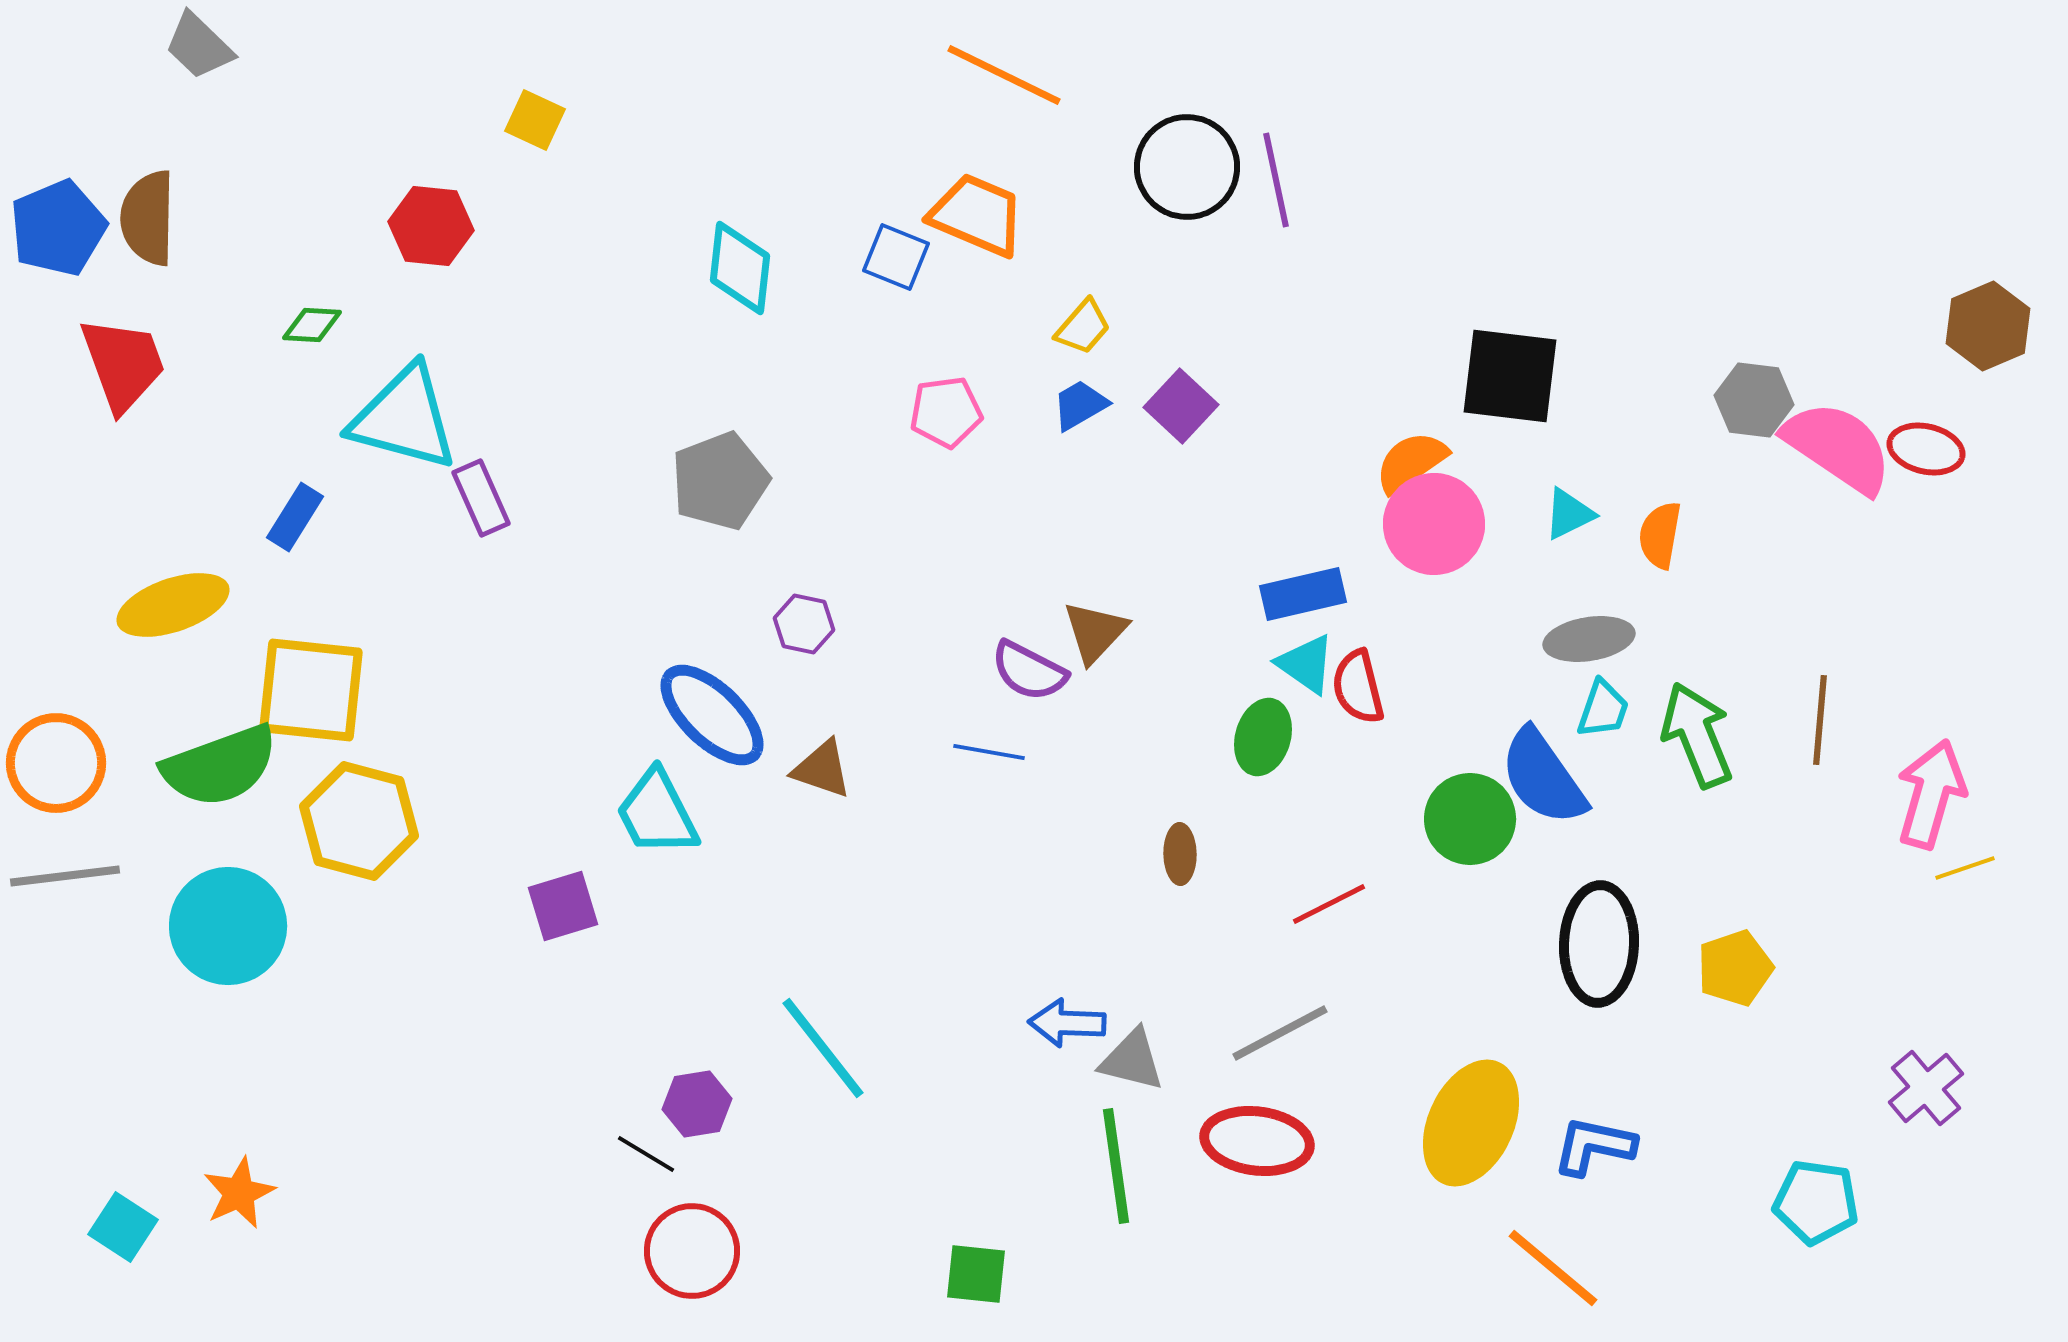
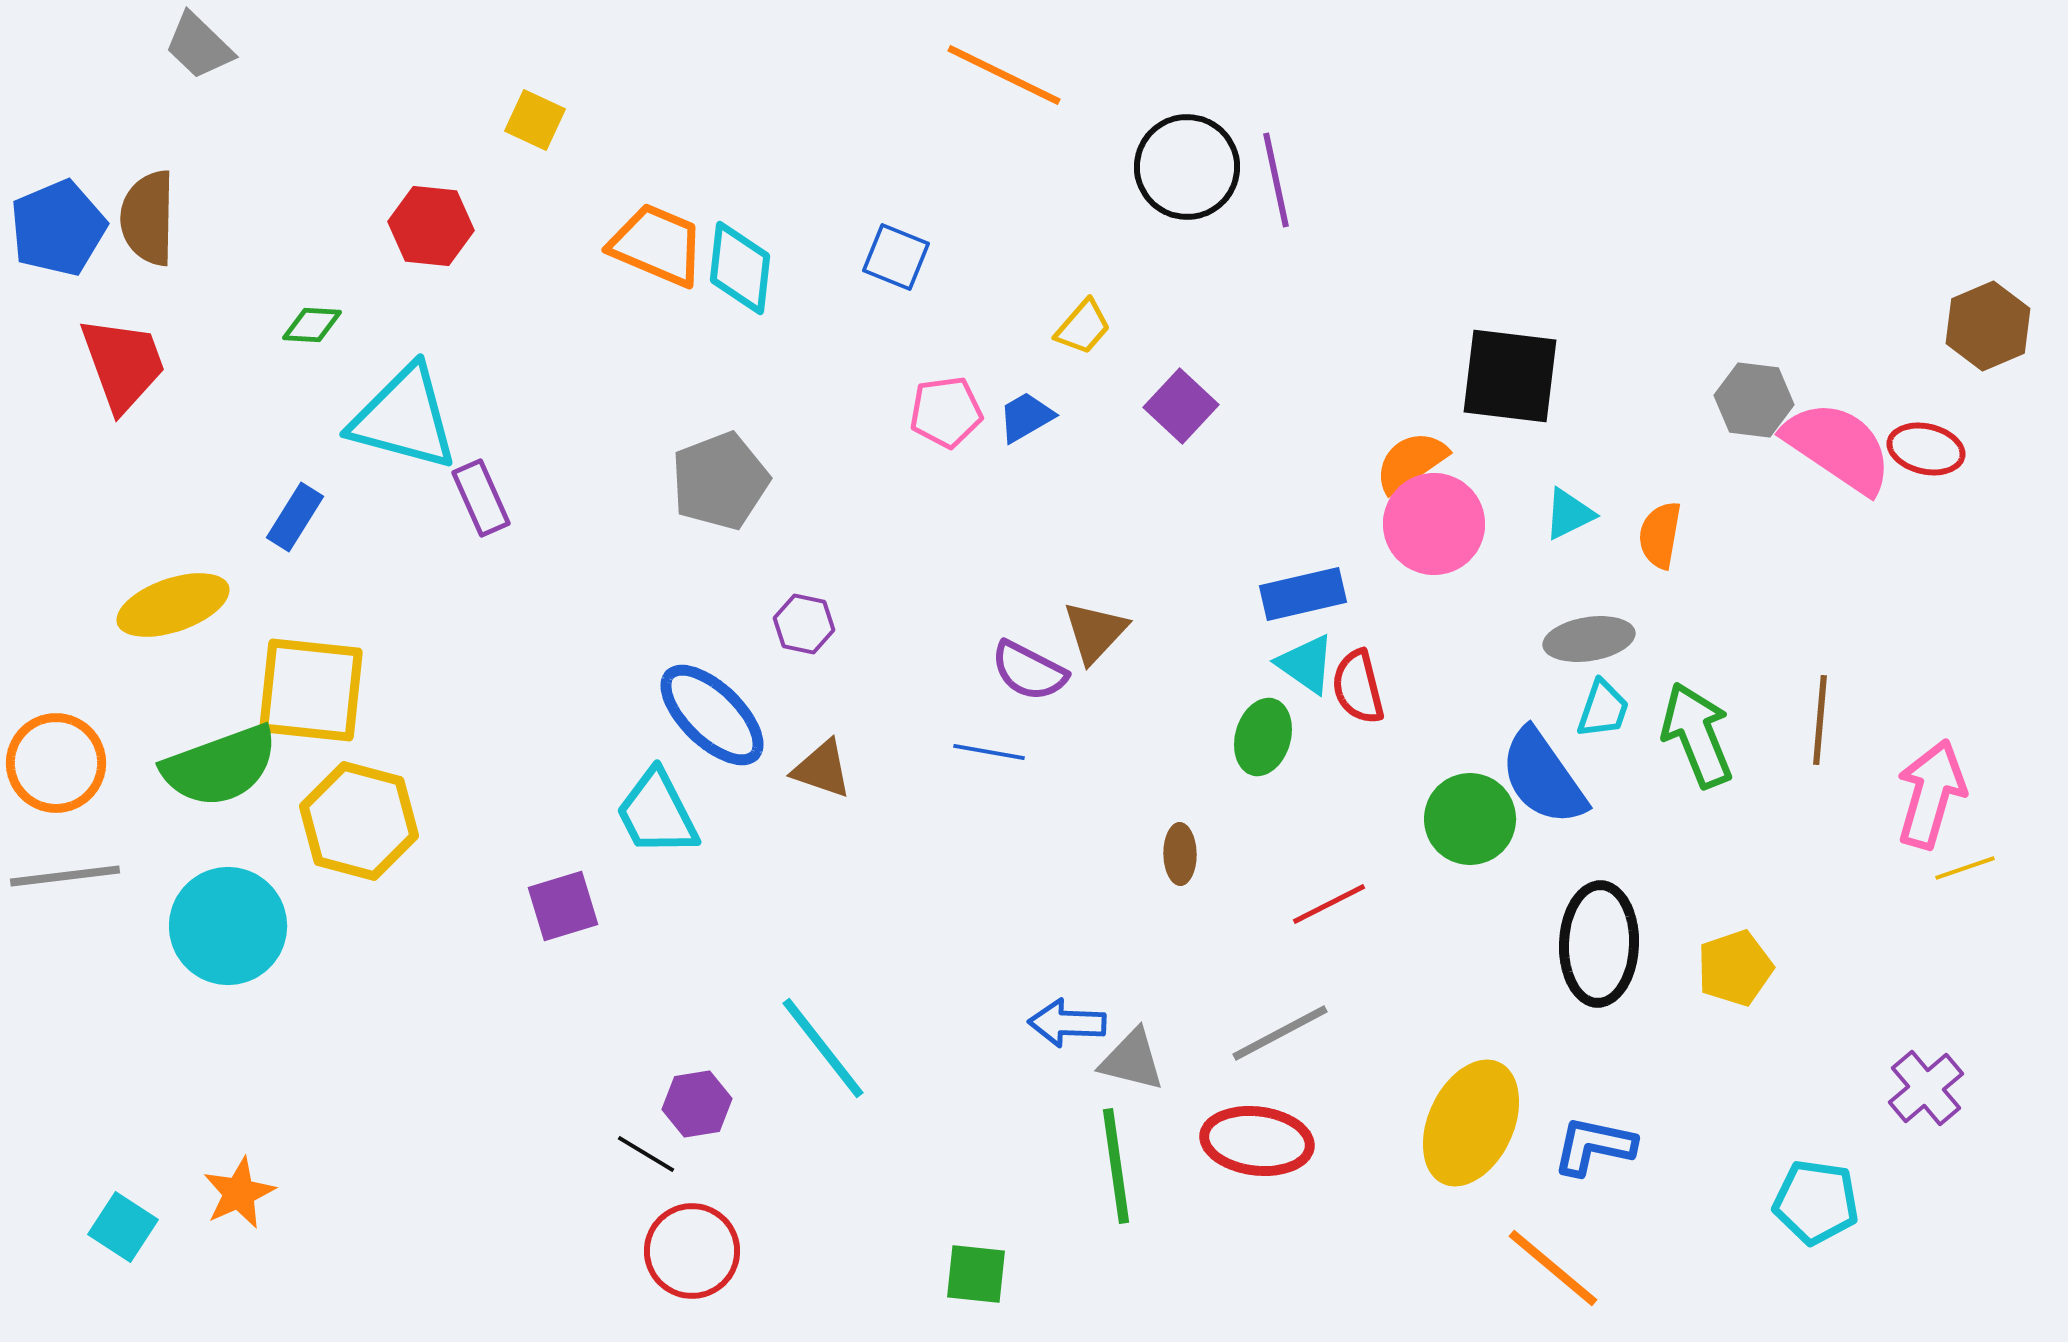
orange trapezoid at (977, 215): moved 320 px left, 30 px down
blue trapezoid at (1080, 405): moved 54 px left, 12 px down
